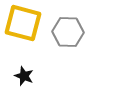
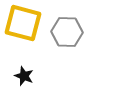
gray hexagon: moved 1 px left
